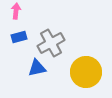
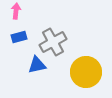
gray cross: moved 2 px right, 1 px up
blue triangle: moved 3 px up
